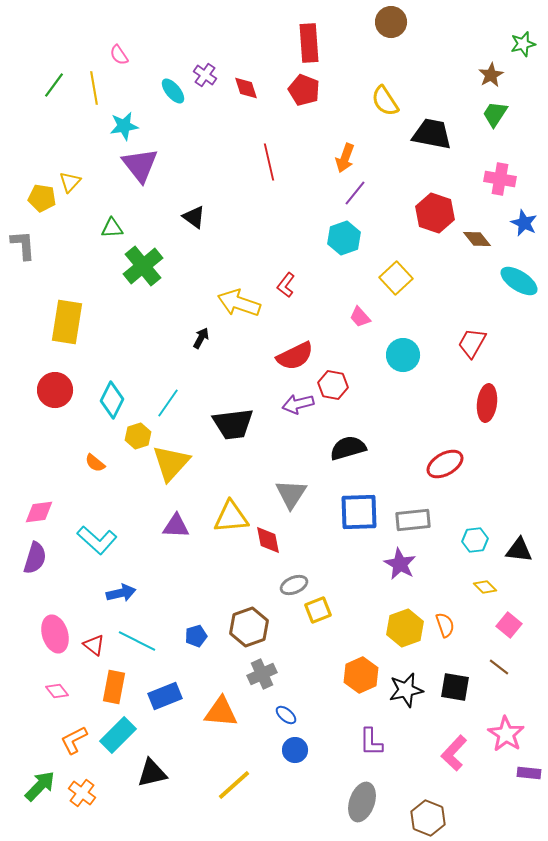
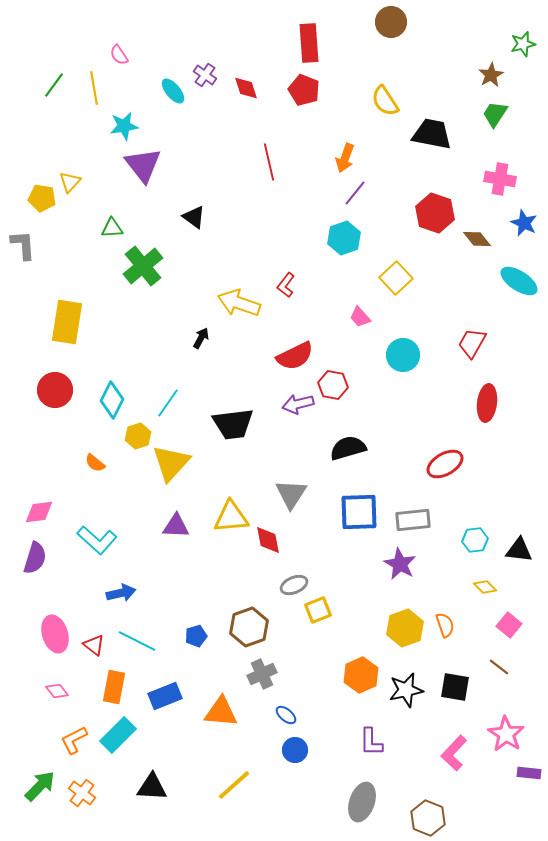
purple triangle at (140, 165): moved 3 px right
black triangle at (152, 773): moved 14 px down; rotated 16 degrees clockwise
